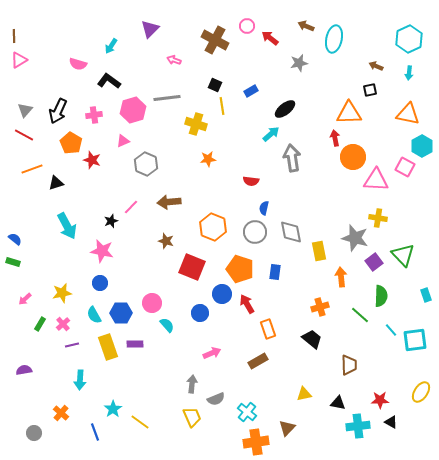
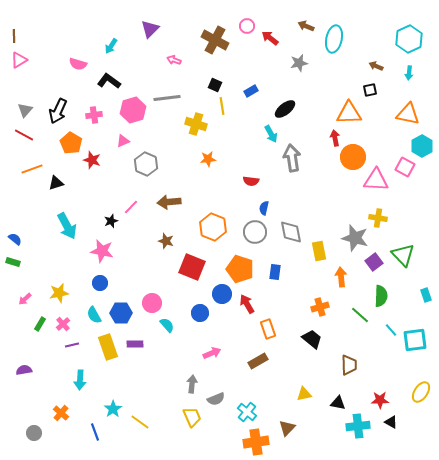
cyan arrow at (271, 134): rotated 102 degrees clockwise
yellow star at (62, 293): moved 3 px left
